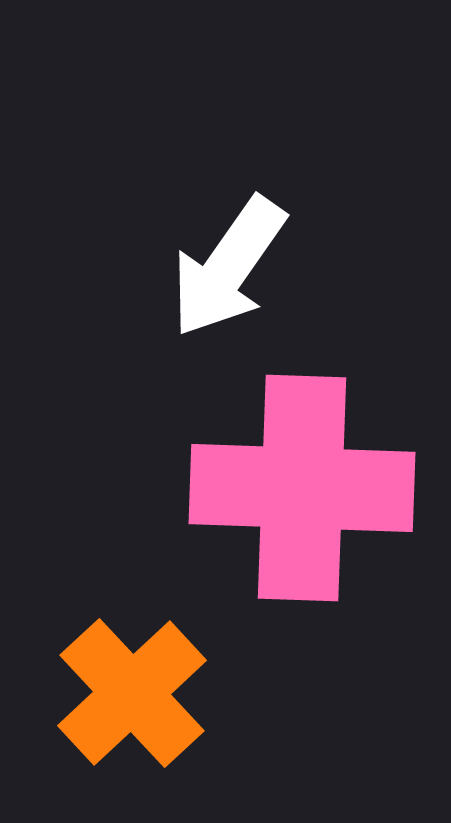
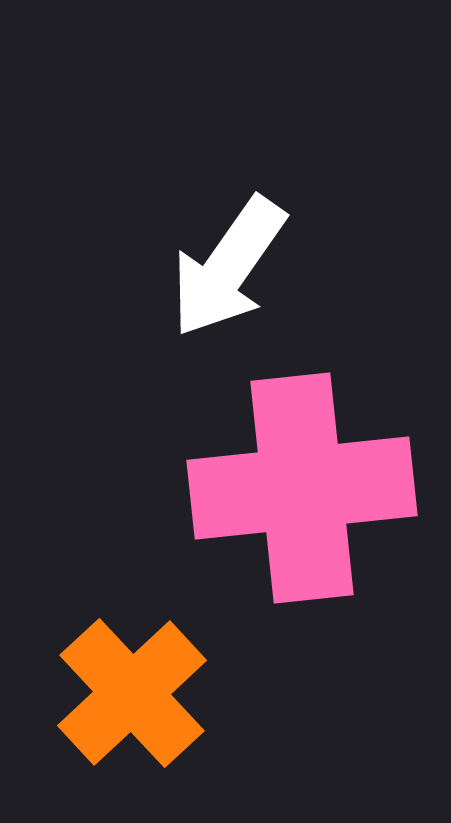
pink cross: rotated 8 degrees counterclockwise
